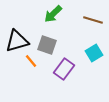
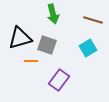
green arrow: rotated 60 degrees counterclockwise
black triangle: moved 3 px right, 3 px up
cyan square: moved 6 px left, 5 px up
orange line: rotated 48 degrees counterclockwise
purple rectangle: moved 5 px left, 11 px down
